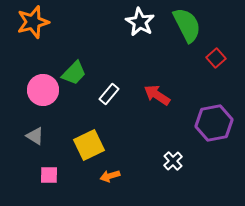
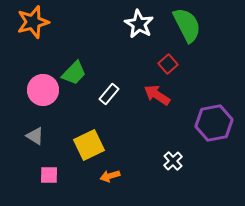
white star: moved 1 px left, 2 px down
red square: moved 48 px left, 6 px down
